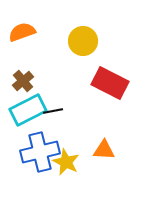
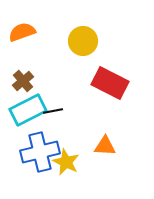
orange triangle: moved 1 px right, 4 px up
